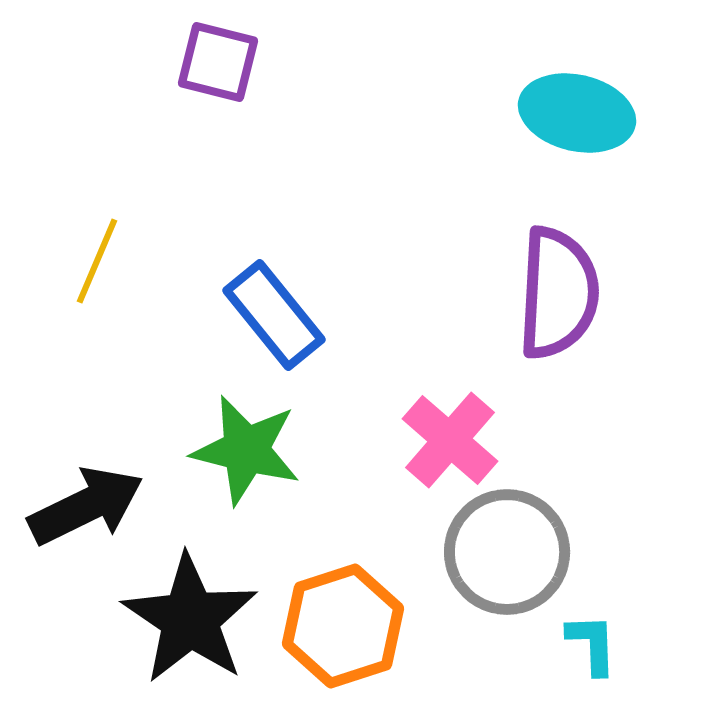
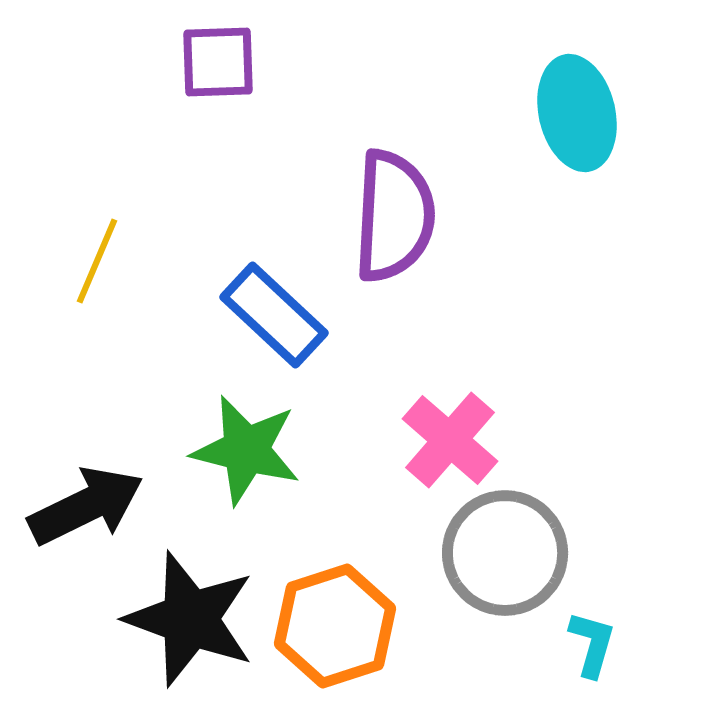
purple square: rotated 16 degrees counterclockwise
cyan ellipse: rotated 64 degrees clockwise
purple semicircle: moved 164 px left, 77 px up
blue rectangle: rotated 8 degrees counterclockwise
gray circle: moved 2 px left, 1 px down
black star: rotated 14 degrees counterclockwise
orange hexagon: moved 8 px left
cyan L-shape: rotated 18 degrees clockwise
